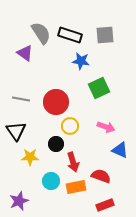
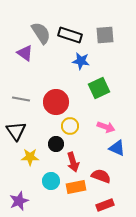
blue triangle: moved 3 px left, 2 px up
